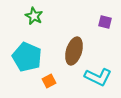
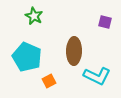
brown ellipse: rotated 16 degrees counterclockwise
cyan L-shape: moved 1 px left, 1 px up
